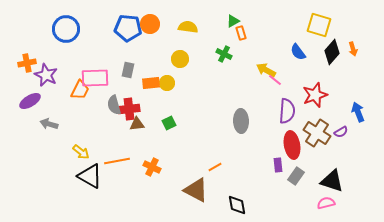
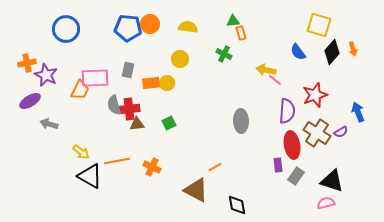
green triangle at (233, 21): rotated 24 degrees clockwise
yellow arrow at (266, 70): rotated 18 degrees counterclockwise
